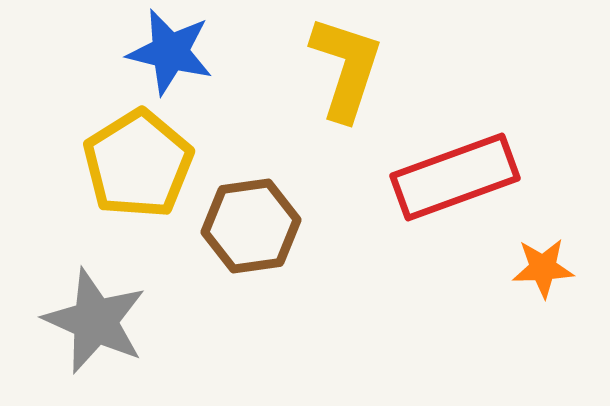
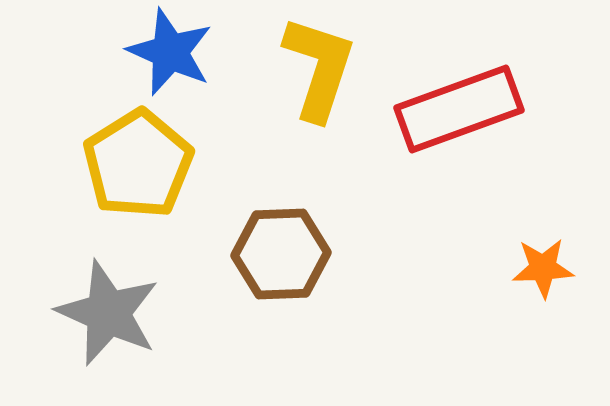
blue star: rotated 10 degrees clockwise
yellow L-shape: moved 27 px left
red rectangle: moved 4 px right, 68 px up
brown hexagon: moved 30 px right, 28 px down; rotated 6 degrees clockwise
gray star: moved 13 px right, 8 px up
